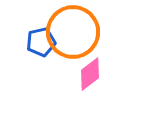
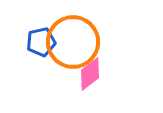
orange circle: moved 10 px down
